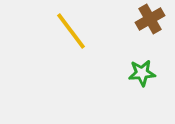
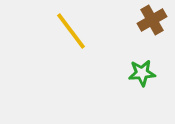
brown cross: moved 2 px right, 1 px down
